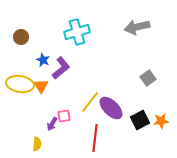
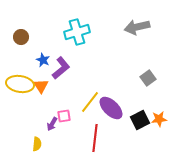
orange star: moved 2 px left, 2 px up
